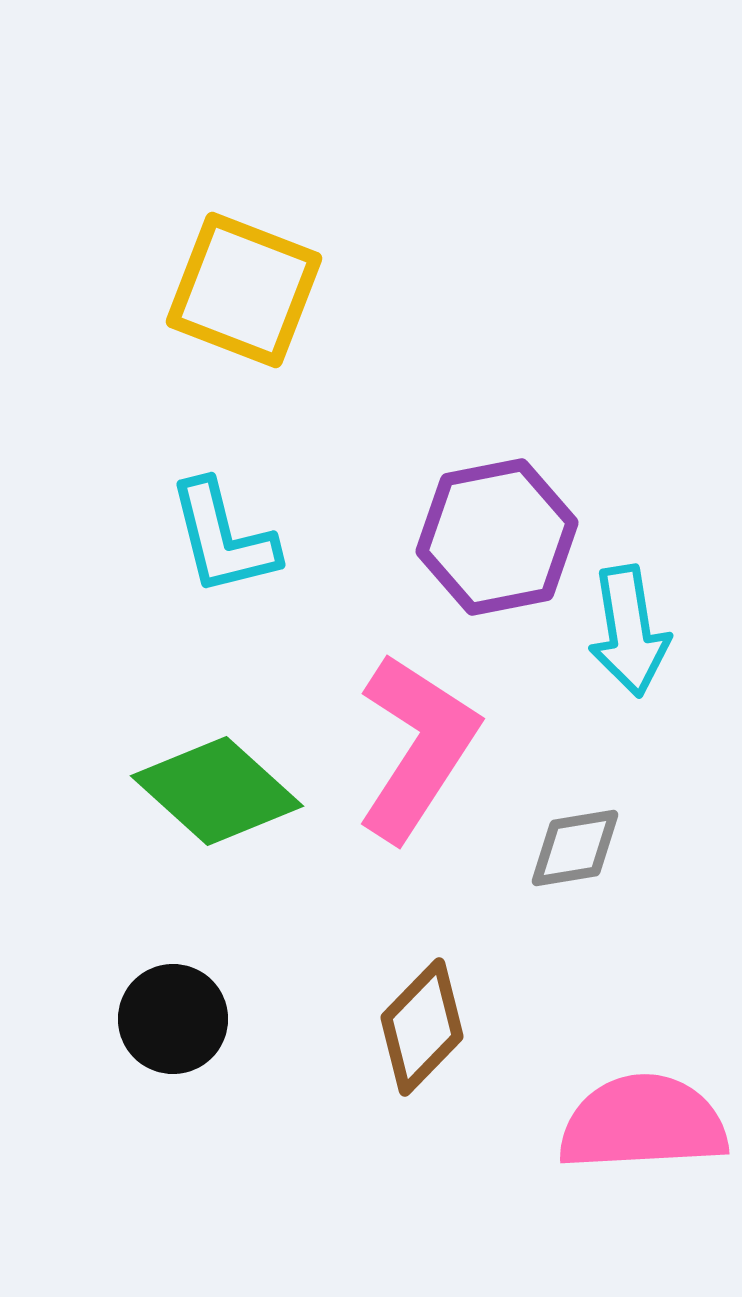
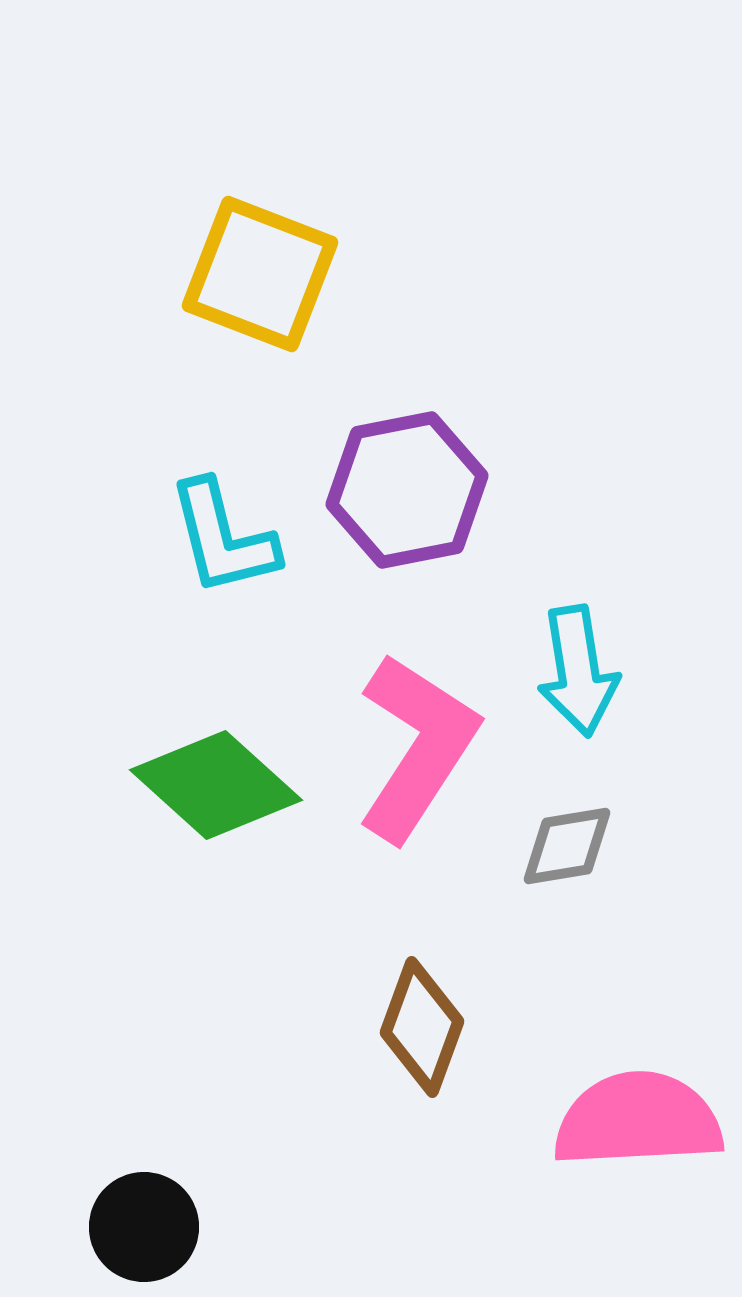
yellow square: moved 16 px right, 16 px up
purple hexagon: moved 90 px left, 47 px up
cyan arrow: moved 51 px left, 40 px down
green diamond: moved 1 px left, 6 px up
gray diamond: moved 8 px left, 2 px up
black circle: moved 29 px left, 208 px down
brown diamond: rotated 24 degrees counterclockwise
pink semicircle: moved 5 px left, 3 px up
